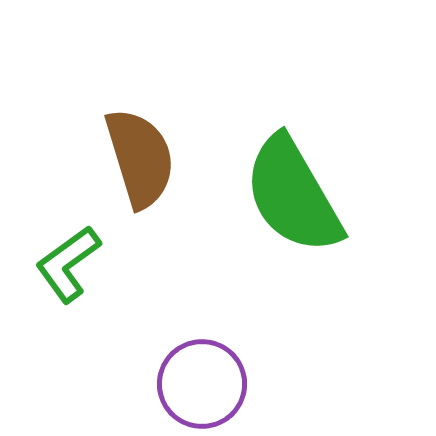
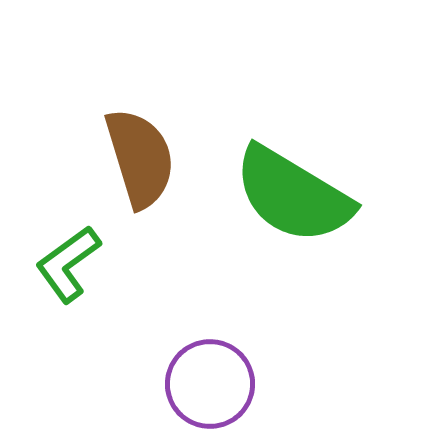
green semicircle: rotated 29 degrees counterclockwise
purple circle: moved 8 px right
